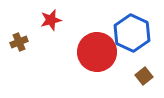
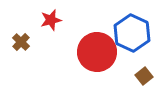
brown cross: moved 2 px right; rotated 24 degrees counterclockwise
